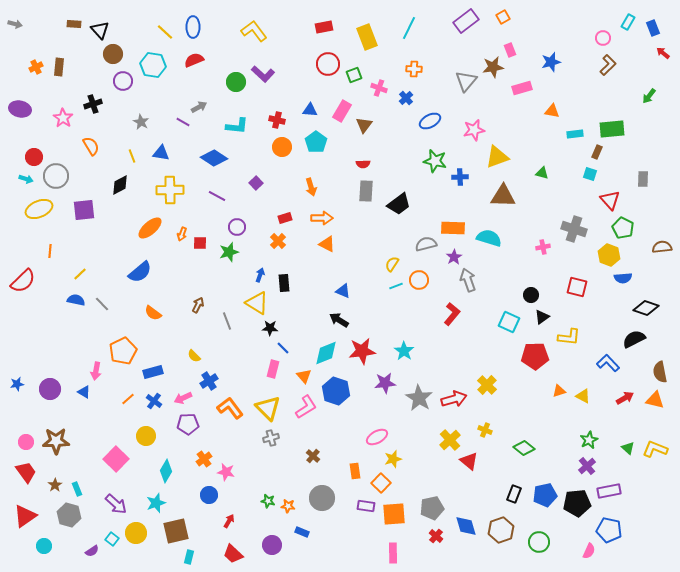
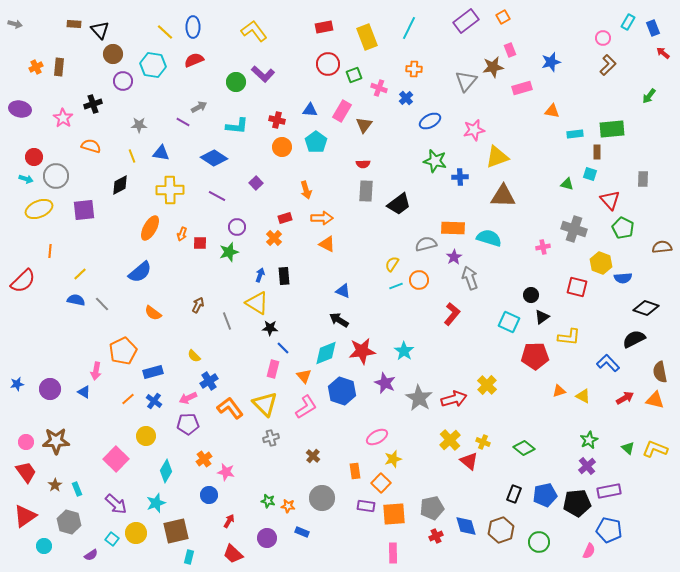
gray star at (141, 122): moved 2 px left, 3 px down; rotated 28 degrees counterclockwise
orange semicircle at (91, 146): rotated 42 degrees counterclockwise
brown rectangle at (597, 152): rotated 24 degrees counterclockwise
green triangle at (542, 173): moved 25 px right, 11 px down
orange arrow at (311, 187): moved 5 px left, 3 px down
orange ellipse at (150, 228): rotated 20 degrees counterclockwise
orange cross at (278, 241): moved 4 px left, 3 px up
yellow hexagon at (609, 255): moved 8 px left, 8 px down
gray arrow at (468, 280): moved 2 px right, 2 px up
black rectangle at (284, 283): moved 7 px up
purple star at (385, 383): rotated 30 degrees clockwise
blue hexagon at (336, 391): moved 6 px right
pink arrow at (183, 398): moved 5 px right
yellow triangle at (268, 408): moved 3 px left, 4 px up
yellow cross at (485, 430): moved 2 px left, 12 px down
gray hexagon at (69, 515): moved 7 px down
red cross at (436, 536): rotated 24 degrees clockwise
purple circle at (272, 545): moved 5 px left, 7 px up
purple semicircle at (92, 551): moved 1 px left, 4 px down
